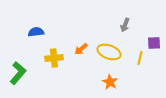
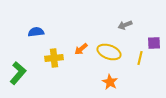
gray arrow: rotated 48 degrees clockwise
